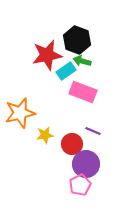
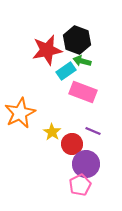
red star: moved 5 px up
orange star: rotated 12 degrees counterclockwise
yellow star: moved 7 px right, 3 px up; rotated 30 degrees counterclockwise
